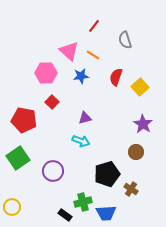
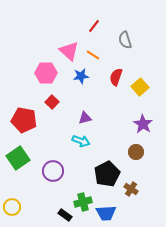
black pentagon: rotated 10 degrees counterclockwise
